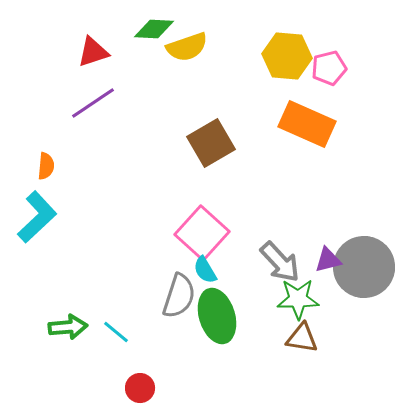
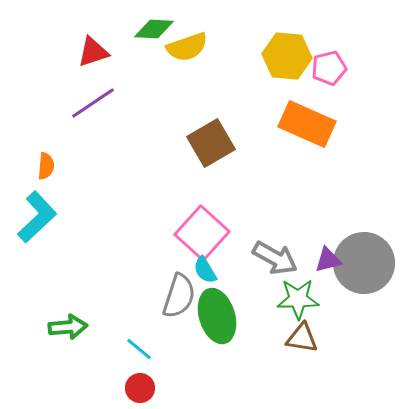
gray arrow: moved 5 px left, 4 px up; rotated 18 degrees counterclockwise
gray circle: moved 4 px up
cyan line: moved 23 px right, 17 px down
